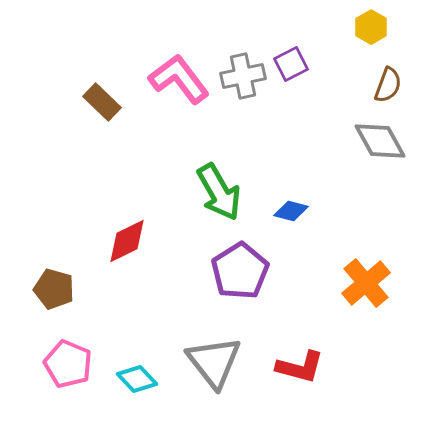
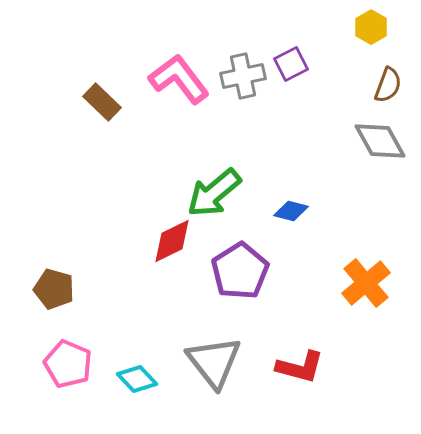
green arrow: moved 5 px left, 1 px down; rotated 80 degrees clockwise
red diamond: moved 45 px right
